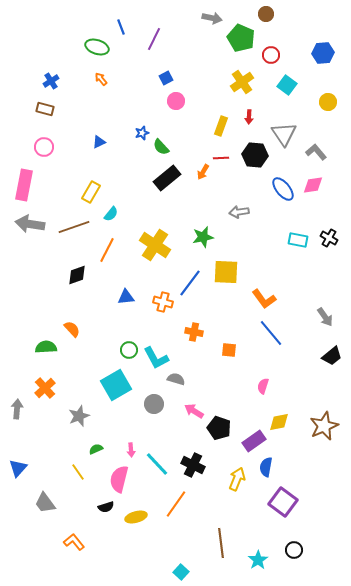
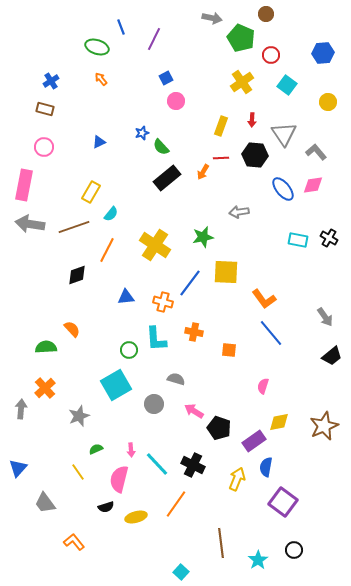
red arrow at (249, 117): moved 3 px right, 3 px down
cyan L-shape at (156, 358): moved 19 px up; rotated 24 degrees clockwise
gray arrow at (17, 409): moved 4 px right
